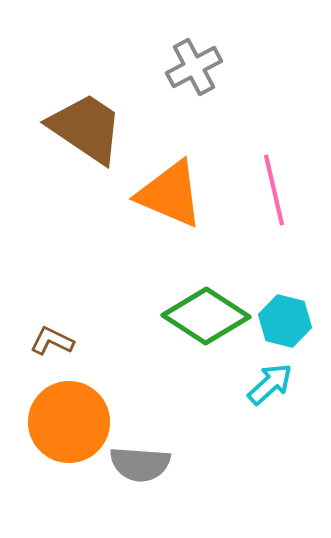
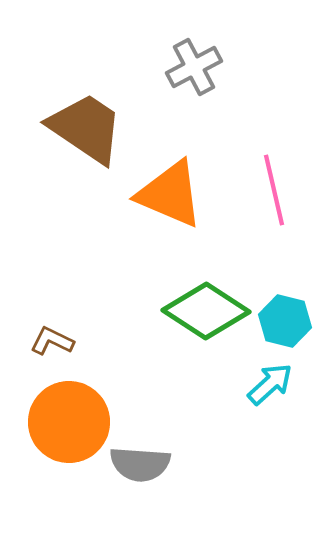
green diamond: moved 5 px up
